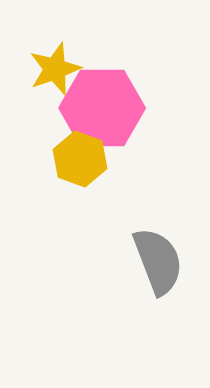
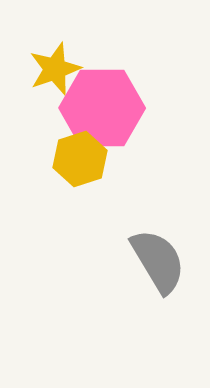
yellow hexagon: rotated 22 degrees clockwise
gray semicircle: rotated 10 degrees counterclockwise
